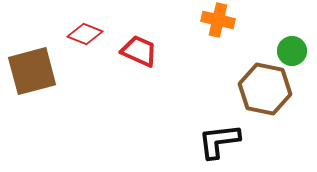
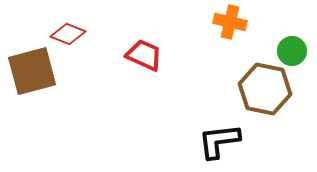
orange cross: moved 12 px right, 2 px down
red diamond: moved 17 px left
red trapezoid: moved 5 px right, 4 px down
